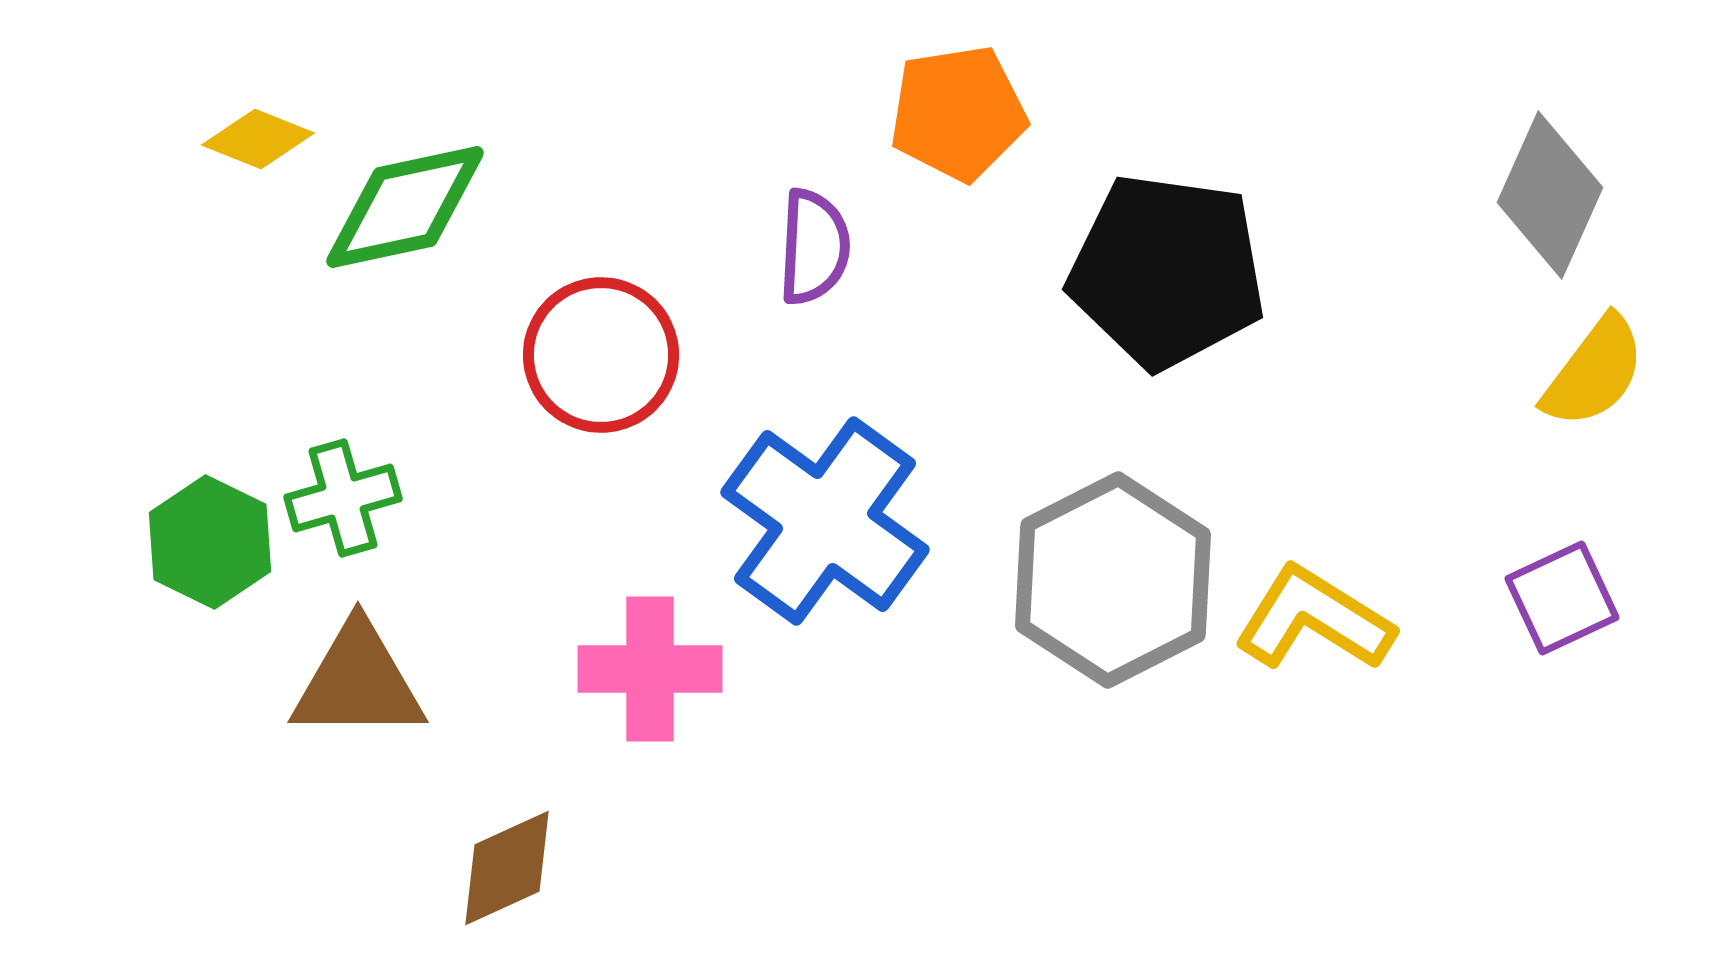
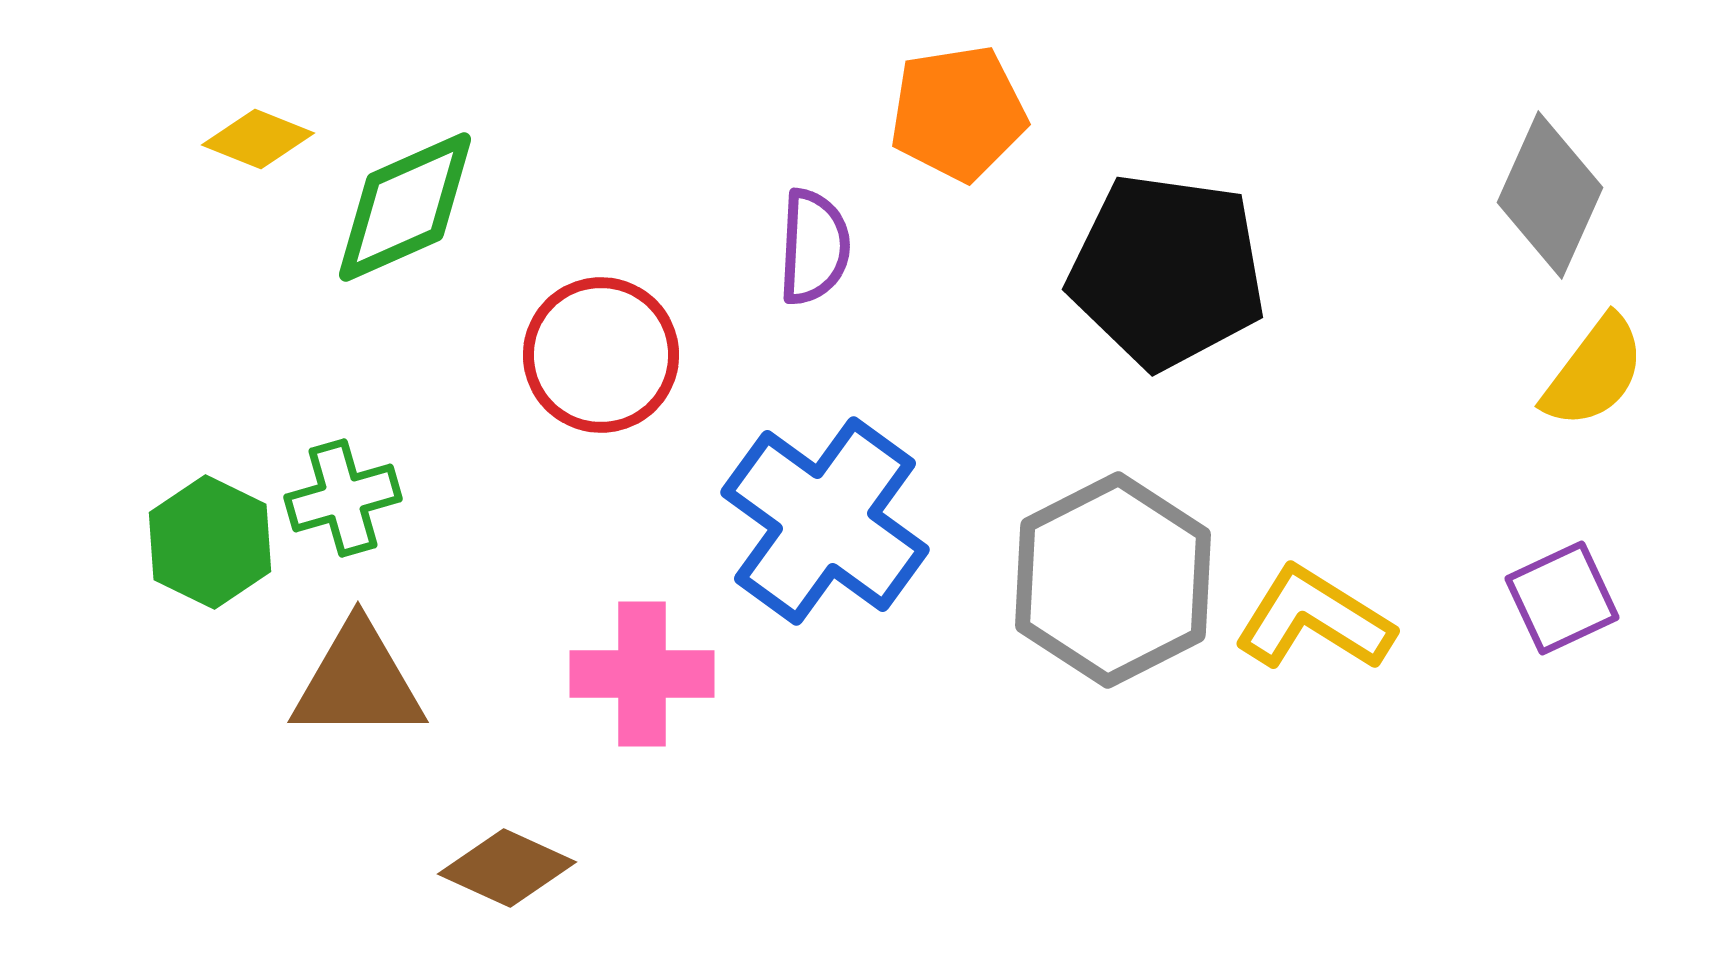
green diamond: rotated 12 degrees counterclockwise
pink cross: moved 8 px left, 5 px down
brown diamond: rotated 49 degrees clockwise
